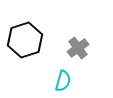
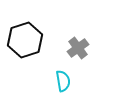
cyan semicircle: rotated 25 degrees counterclockwise
